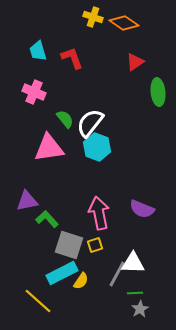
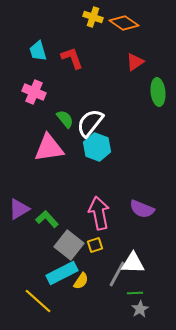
purple triangle: moved 8 px left, 8 px down; rotated 20 degrees counterclockwise
gray square: rotated 20 degrees clockwise
